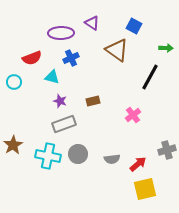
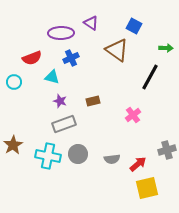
purple triangle: moved 1 px left
yellow square: moved 2 px right, 1 px up
